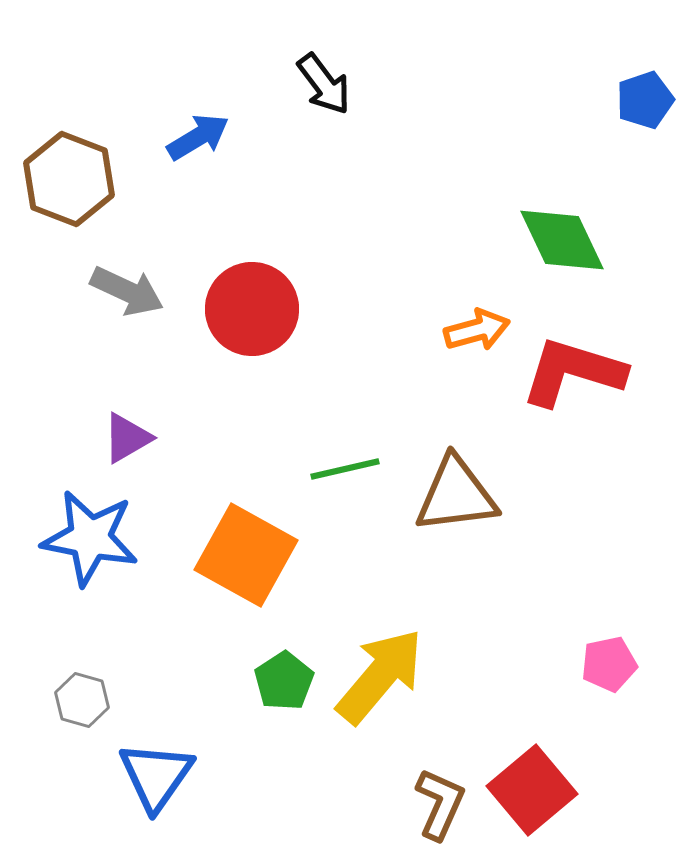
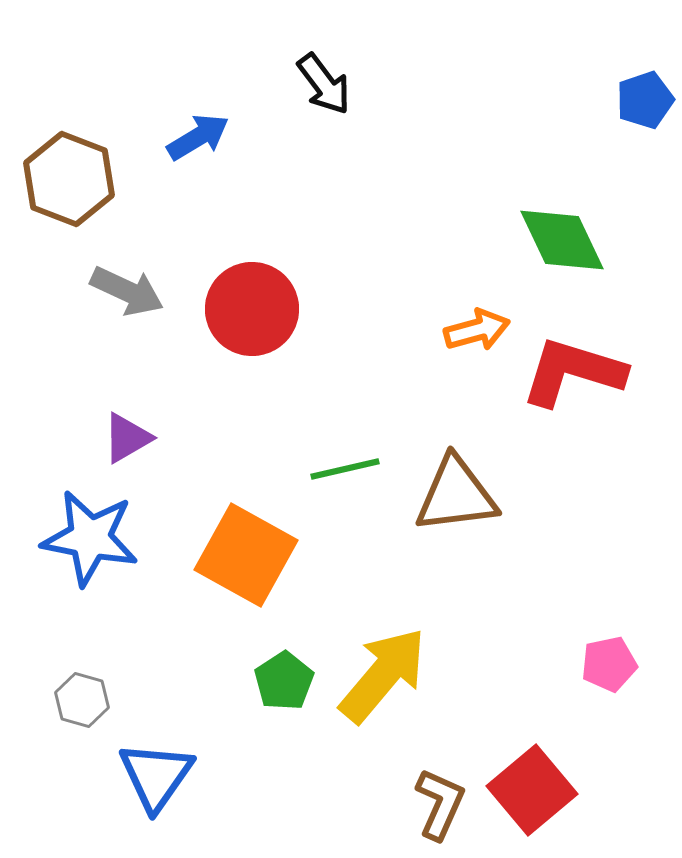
yellow arrow: moved 3 px right, 1 px up
